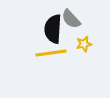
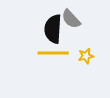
yellow star: moved 2 px right, 12 px down
yellow line: moved 2 px right; rotated 8 degrees clockwise
